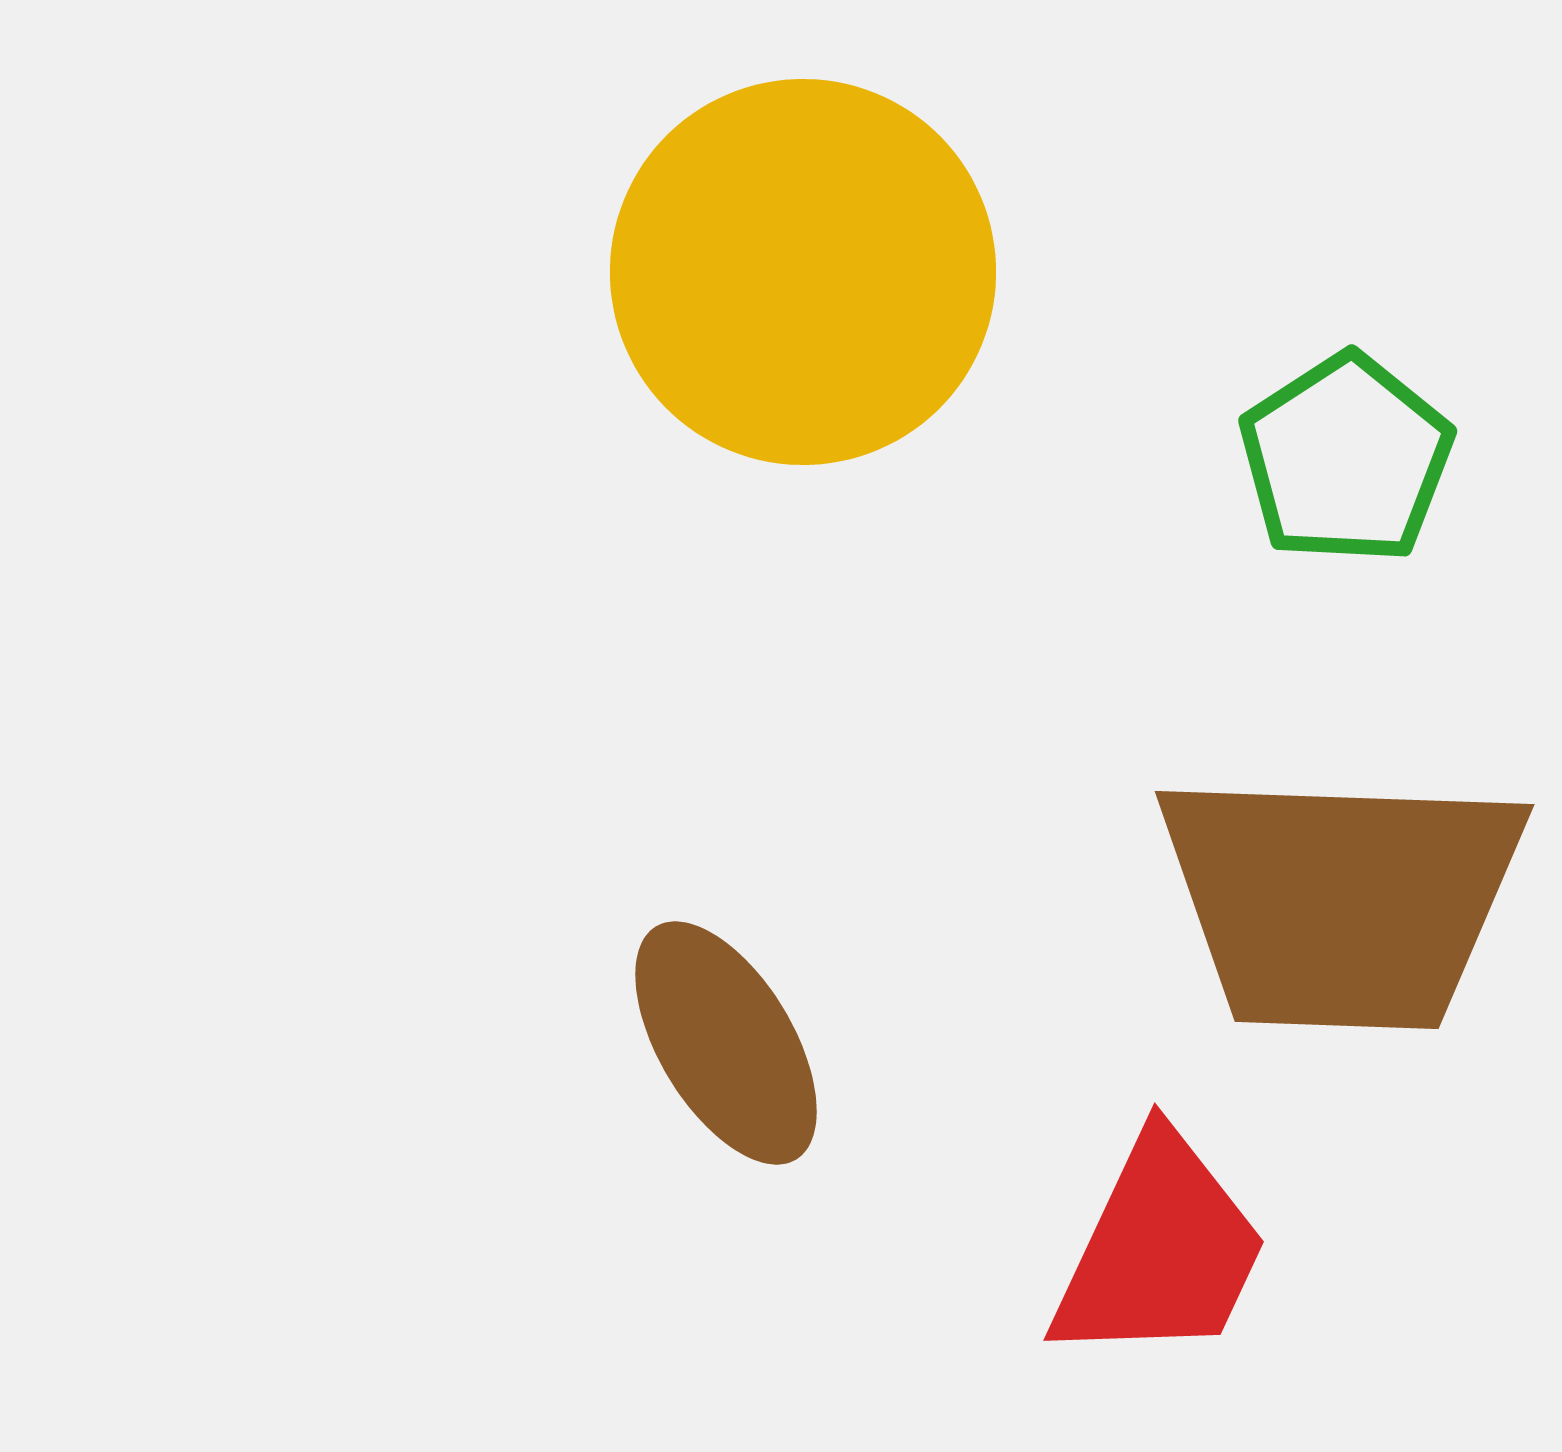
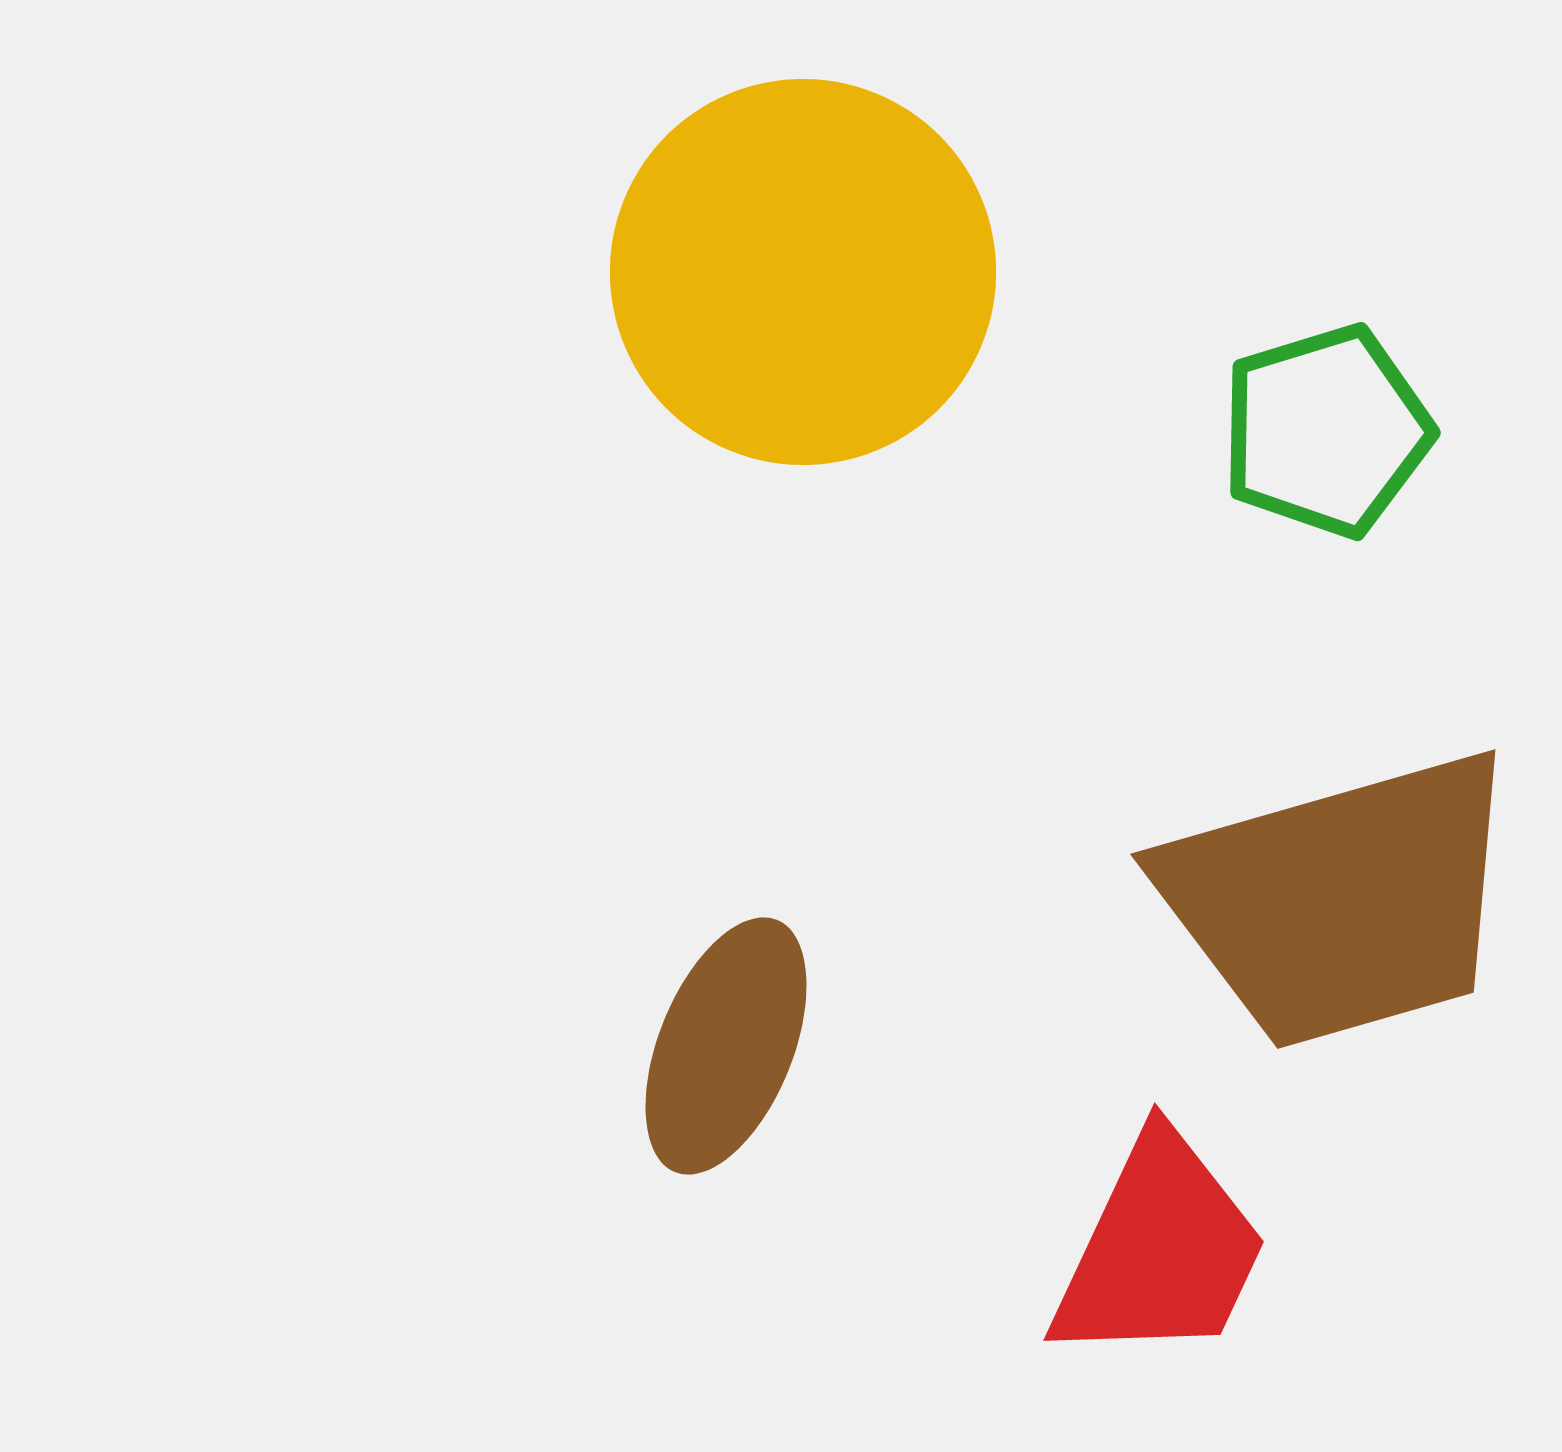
green pentagon: moved 20 px left, 28 px up; rotated 16 degrees clockwise
brown trapezoid: rotated 18 degrees counterclockwise
brown ellipse: moved 3 px down; rotated 53 degrees clockwise
